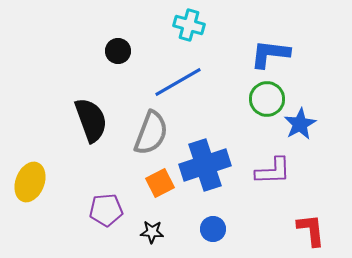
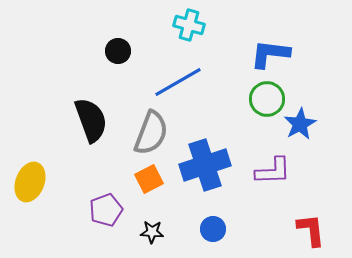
orange square: moved 11 px left, 4 px up
purple pentagon: rotated 16 degrees counterclockwise
